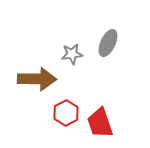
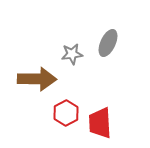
red trapezoid: rotated 16 degrees clockwise
